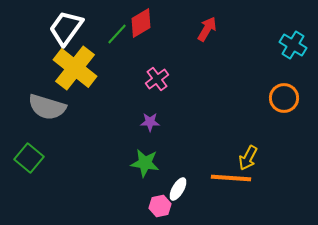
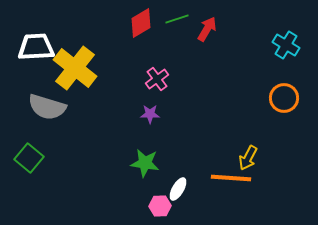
white trapezoid: moved 30 px left, 19 px down; rotated 51 degrees clockwise
green line: moved 60 px right, 15 px up; rotated 30 degrees clockwise
cyan cross: moved 7 px left
purple star: moved 8 px up
pink hexagon: rotated 10 degrees clockwise
